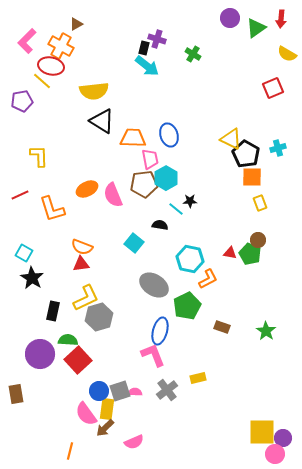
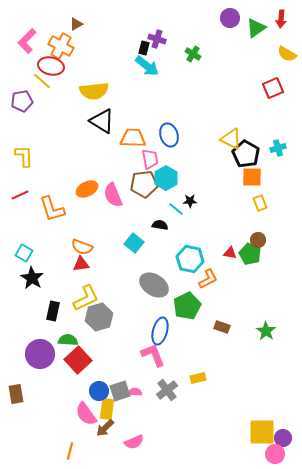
yellow L-shape at (39, 156): moved 15 px left
